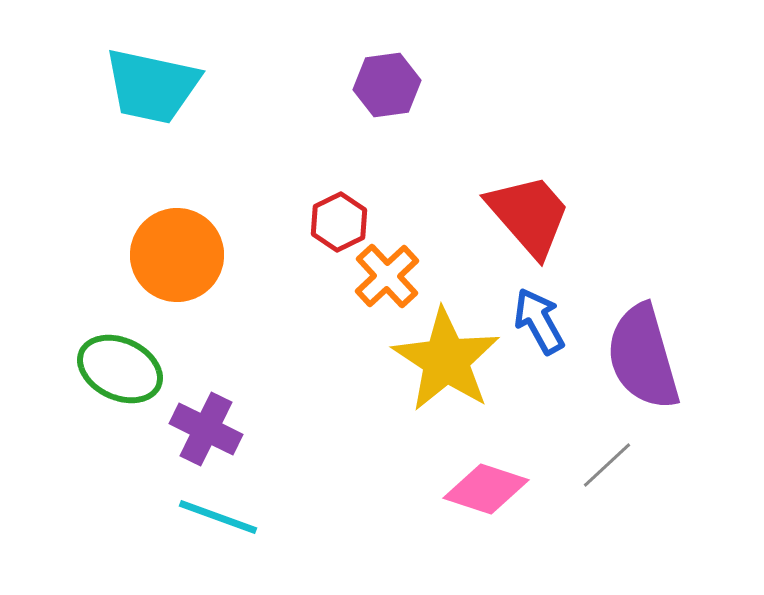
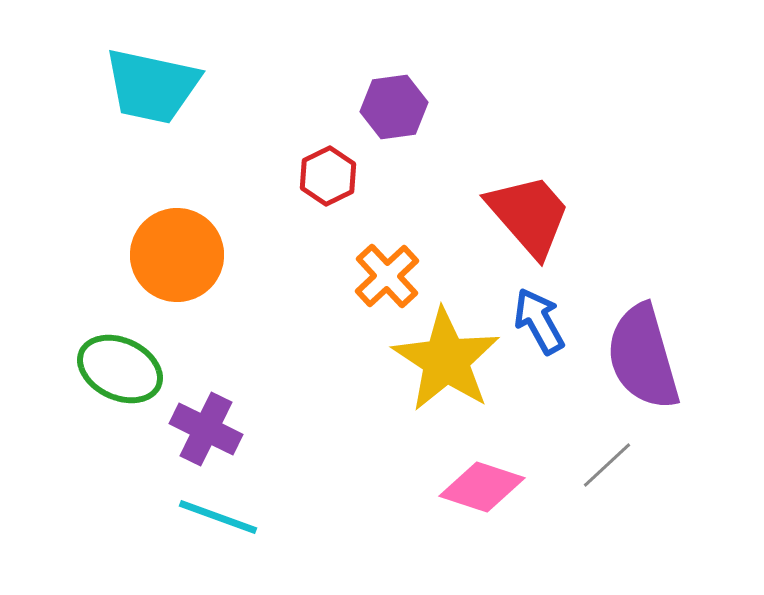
purple hexagon: moved 7 px right, 22 px down
red hexagon: moved 11 px left, 46 px up
pink diamond: moved 4 px left, 2 px up
